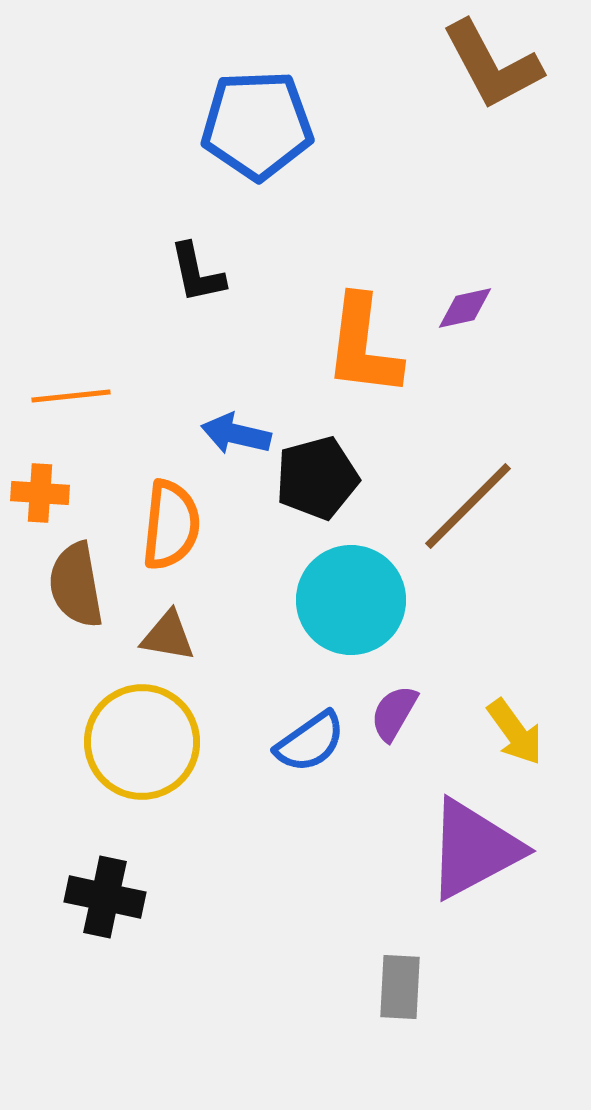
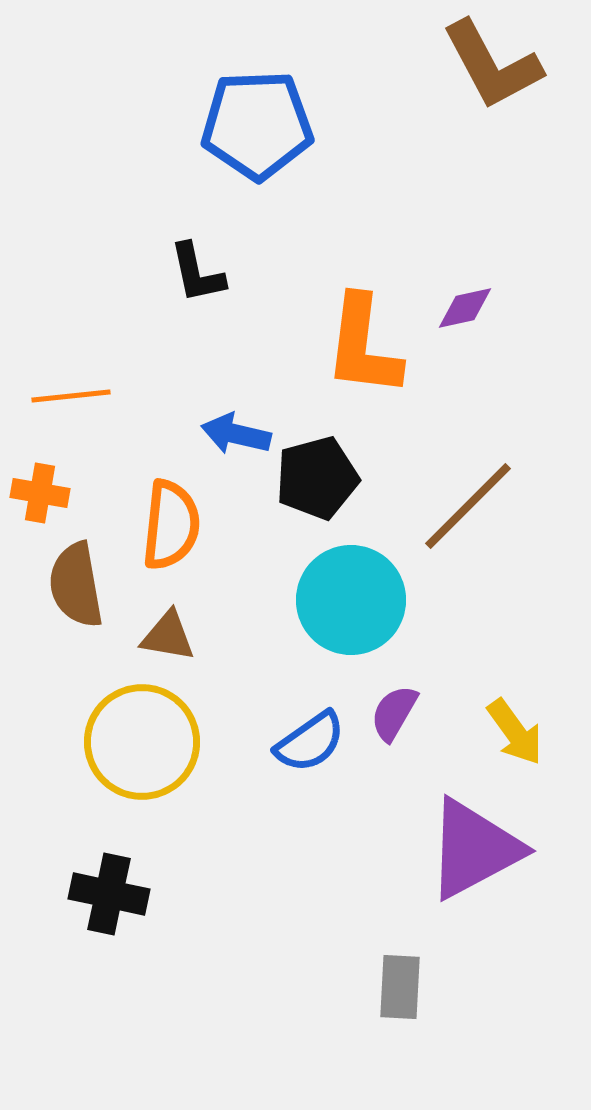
orange cross: rotated 6 degrees clockwise
black cross: moved 4 px right, 3 px up
